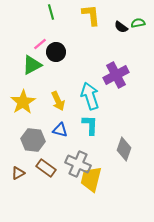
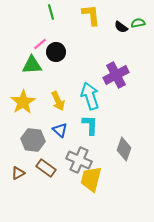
green triangle: rotated 25 degrees clockwise
blue triangle: rotated 28 degrees clockwise
gray cross: moved 1 px right, 4 px up
